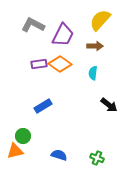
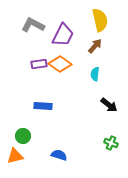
yellow semicircle: rotated 125 degrees clockwise
brown arrow: rotated 49 degrees counterclockwise
cyan semicircle: moved 2 px right, 1 px down
blue rectangle: rotated 36 degrees clockwise
orange triangle: moved 5 px down
green cross: moved 14 px right, 15 px up
